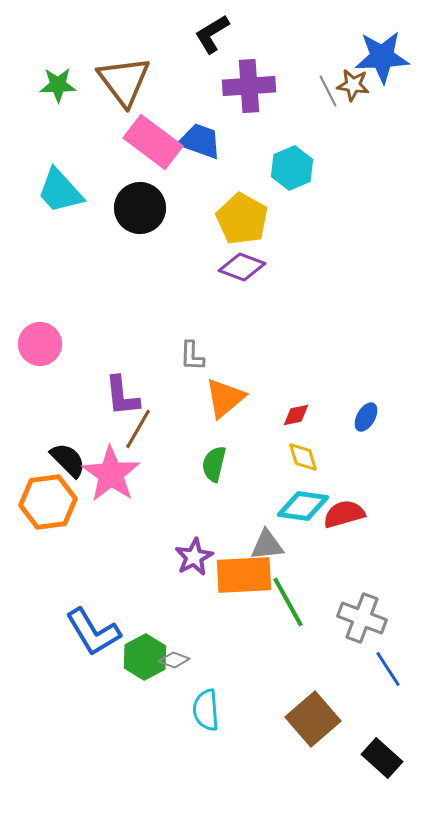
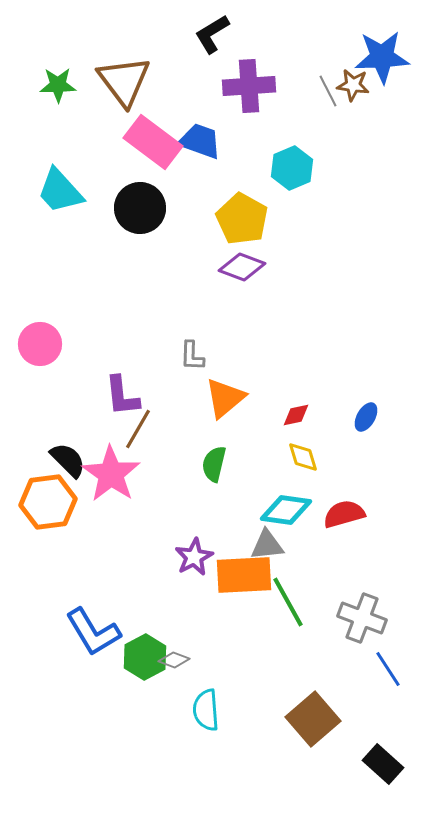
cyan diamond: moved 17 px left, 4 px down
black rectangle: moved 1 px right, 6 px down
